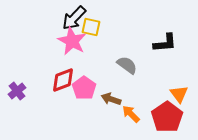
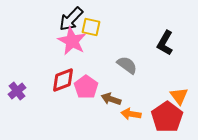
black arrow: moved 3 px left, 1 px down
black L-shape: rotated 125 degrees clockwise
pink pentagon: moved 2 px right, 1 px up
orange triangle: moved 2 px down
orange arrow: rotated 36 degrees counterclockwise
